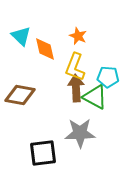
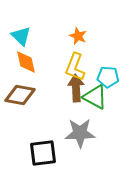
orange diamond: moved 19 px left, 13 px down
